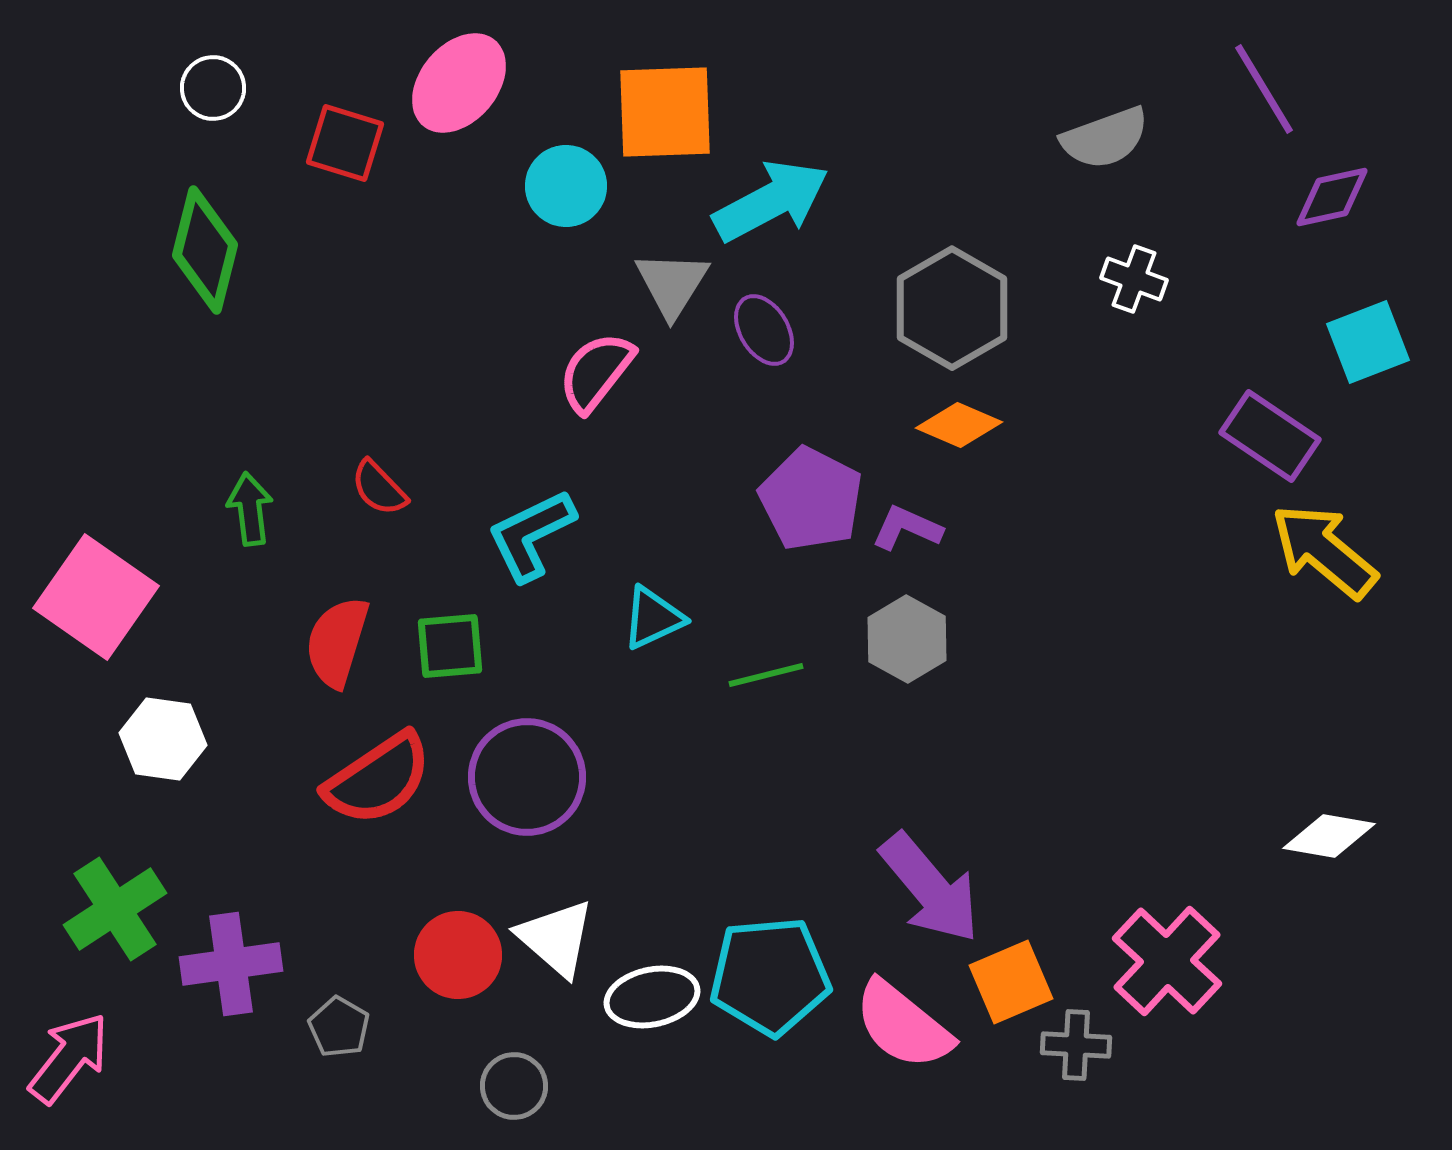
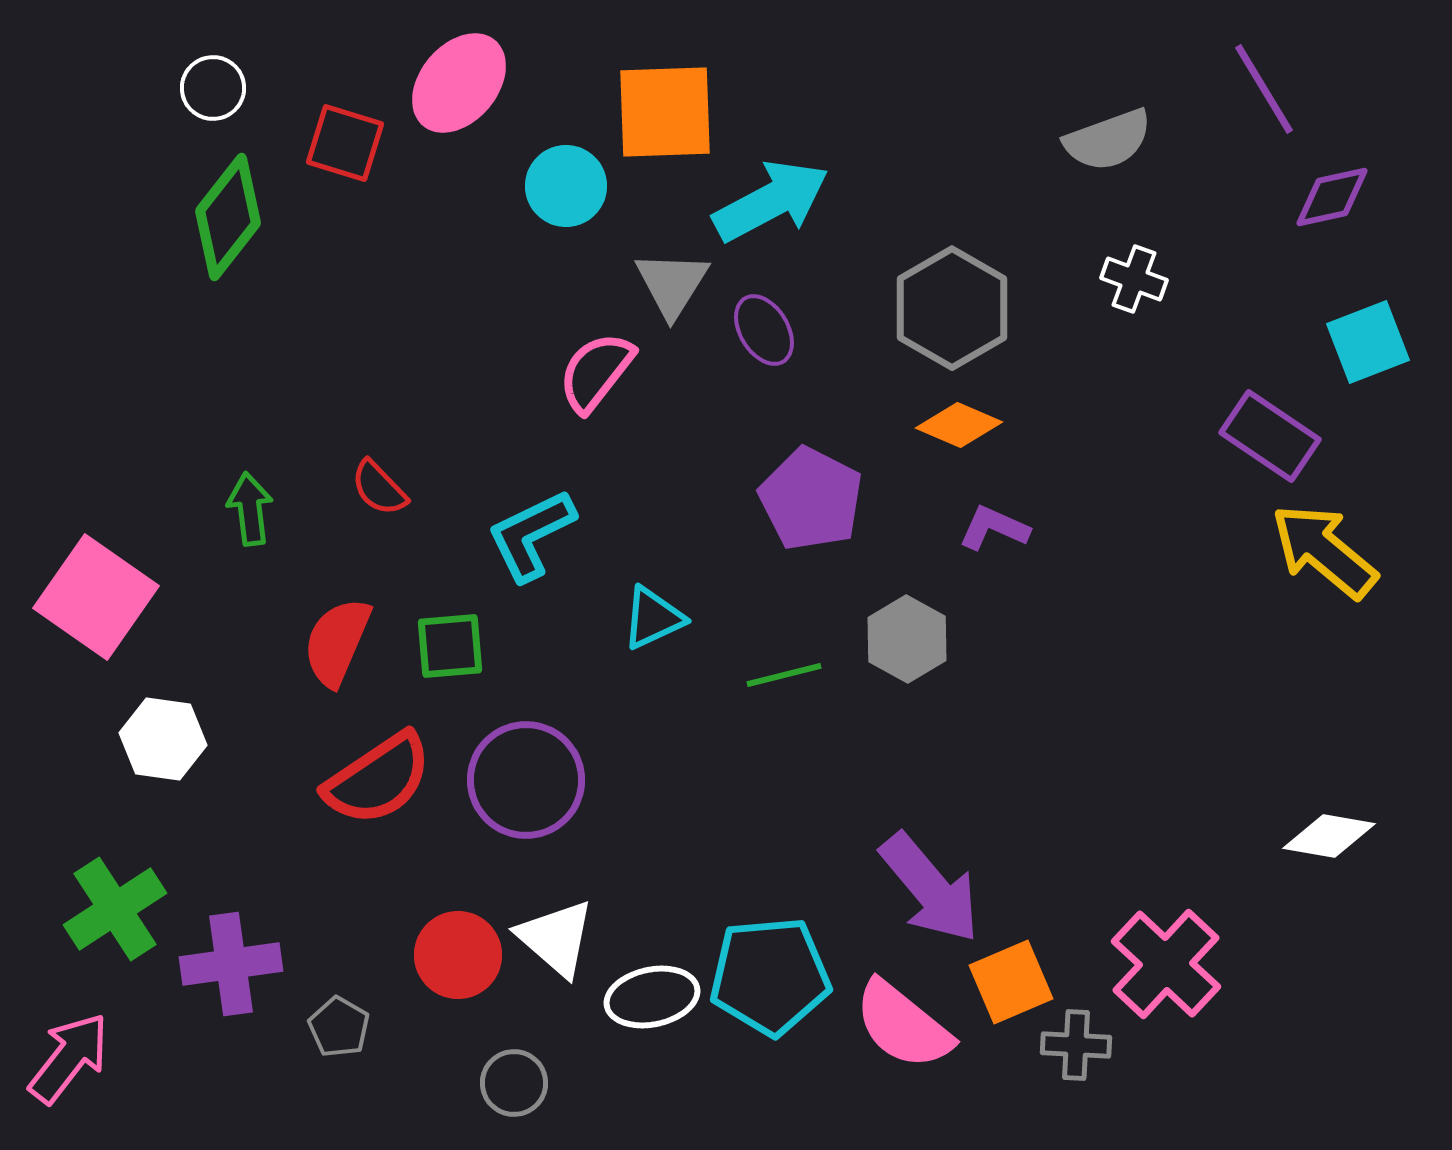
gray semicircle at (1105, 138): moved 3 px right, 2 px down
green diamond at (205, 250): moved 23 px right, 33 px up; rotated 24 degrees clockwise
purple L-shape at (907, 528): moved 87 px right
red semicircle at (337, 642): rotated 6 degrees clockwise
green line at (766, 675): moved 18 px right
purple circle at (527, 777): moved 1 px left, 3 px down
pink cross at (1167, 961): moved 1 px left, 3 px down
gray circle at (514, 1086): moved 3 px up
